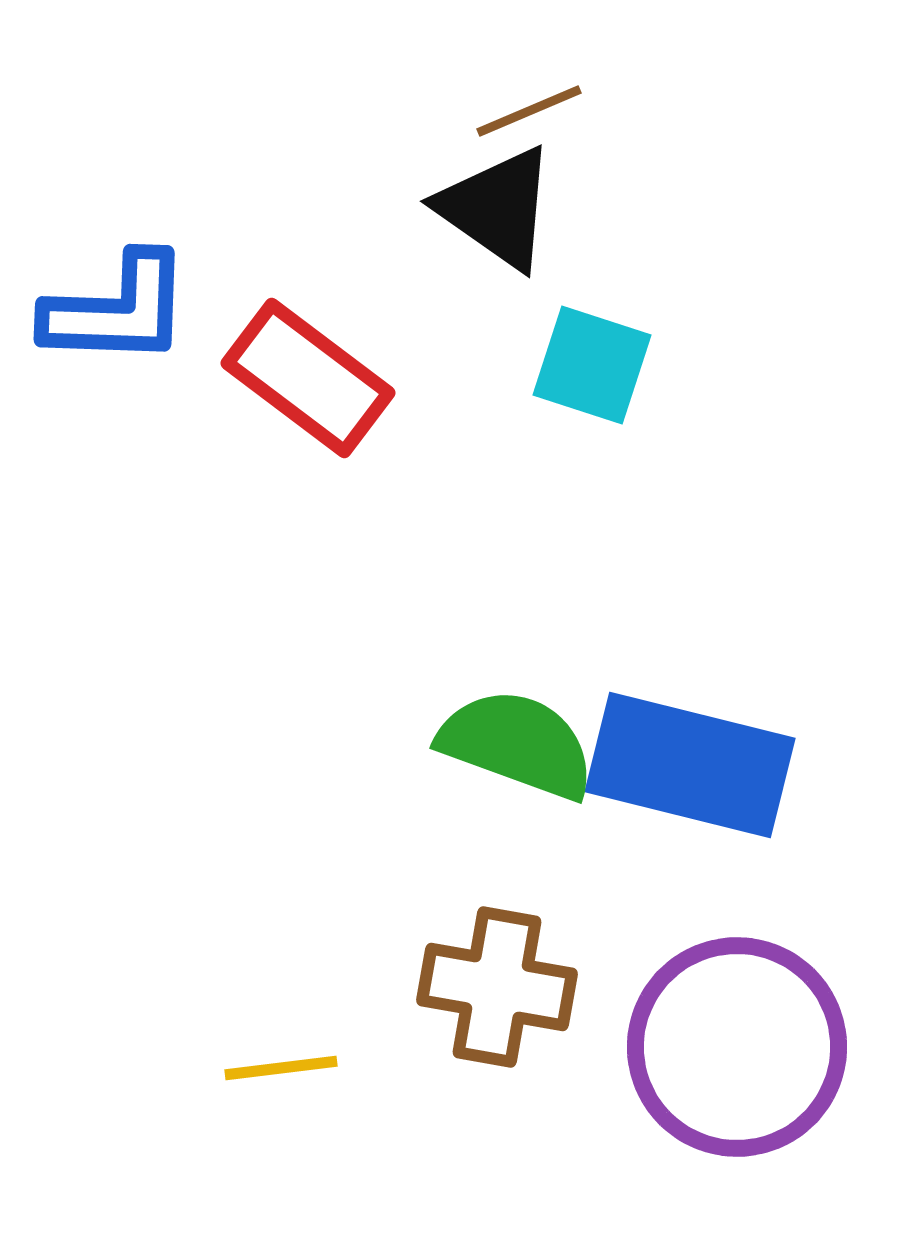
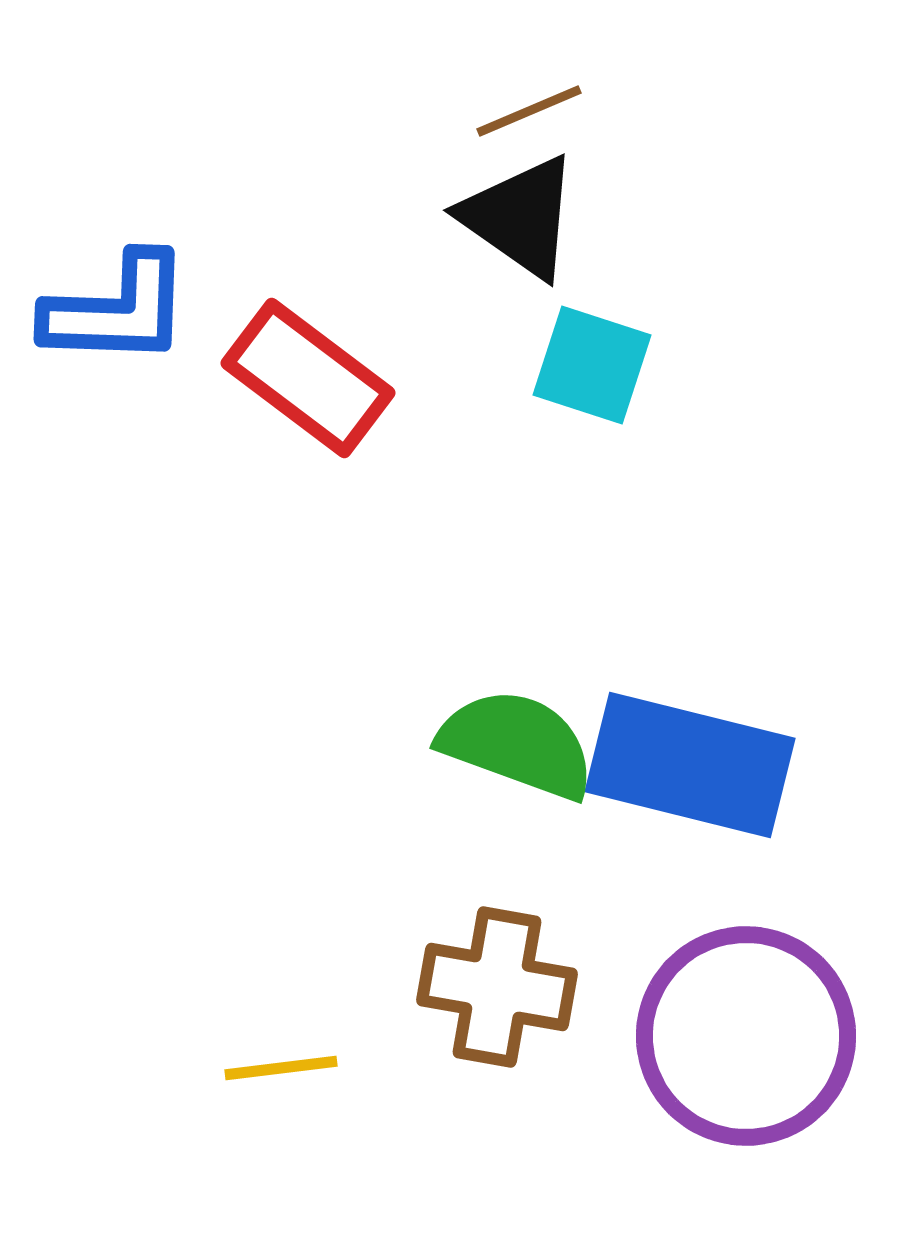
black triangle: moved 23 px right, 9 px down
purple circle: moved 9 px right, 11 px up
